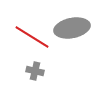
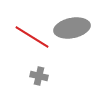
gray cross: moved 4 px right, 5 px down
